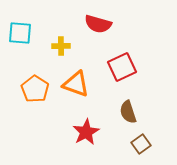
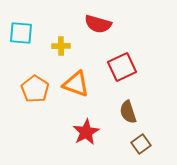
cyan square: moved 1 px right
